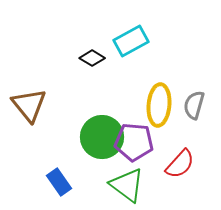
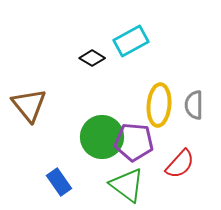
gray semicircle: rotated 16 degrees counterclockwise
